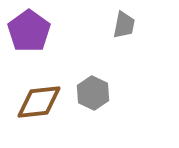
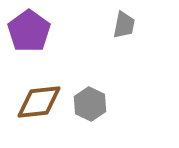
gray hexagon: moved 3 px left, 11 px down
